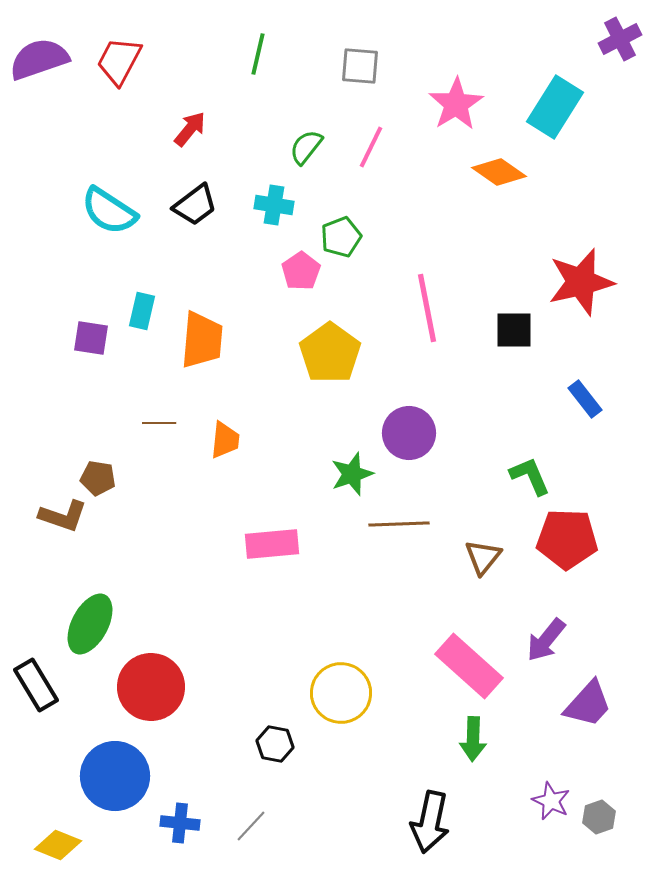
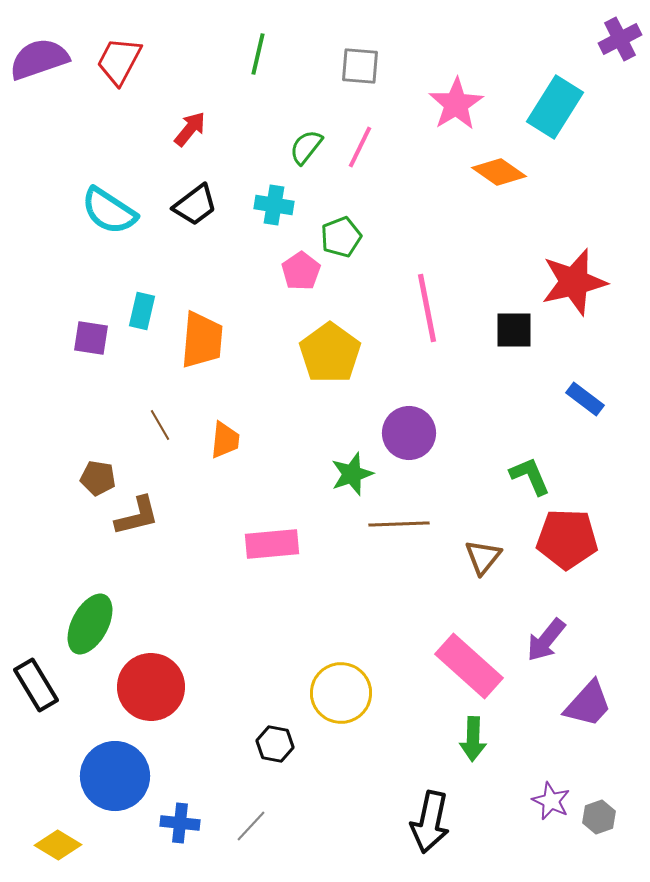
pink line at (371, 147): moved 11 px left
red star at (581, 282): moved 7 px left
blue rectangle at (585, 399): rotated 15 degrees counterclockwise
brown line at (159, 423): moved 1 px right, 2 px down; rotated 60 degrees clockwise
brown L-shape at (63, 516): moved 74 px right; rotated 33 degrees counterclockwise
yellow diamond at (58, 845): rotated 9 degrees clockwise
